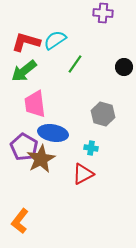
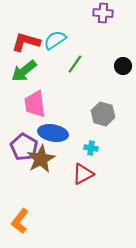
black circle: moved 1 px left, 1 px up
